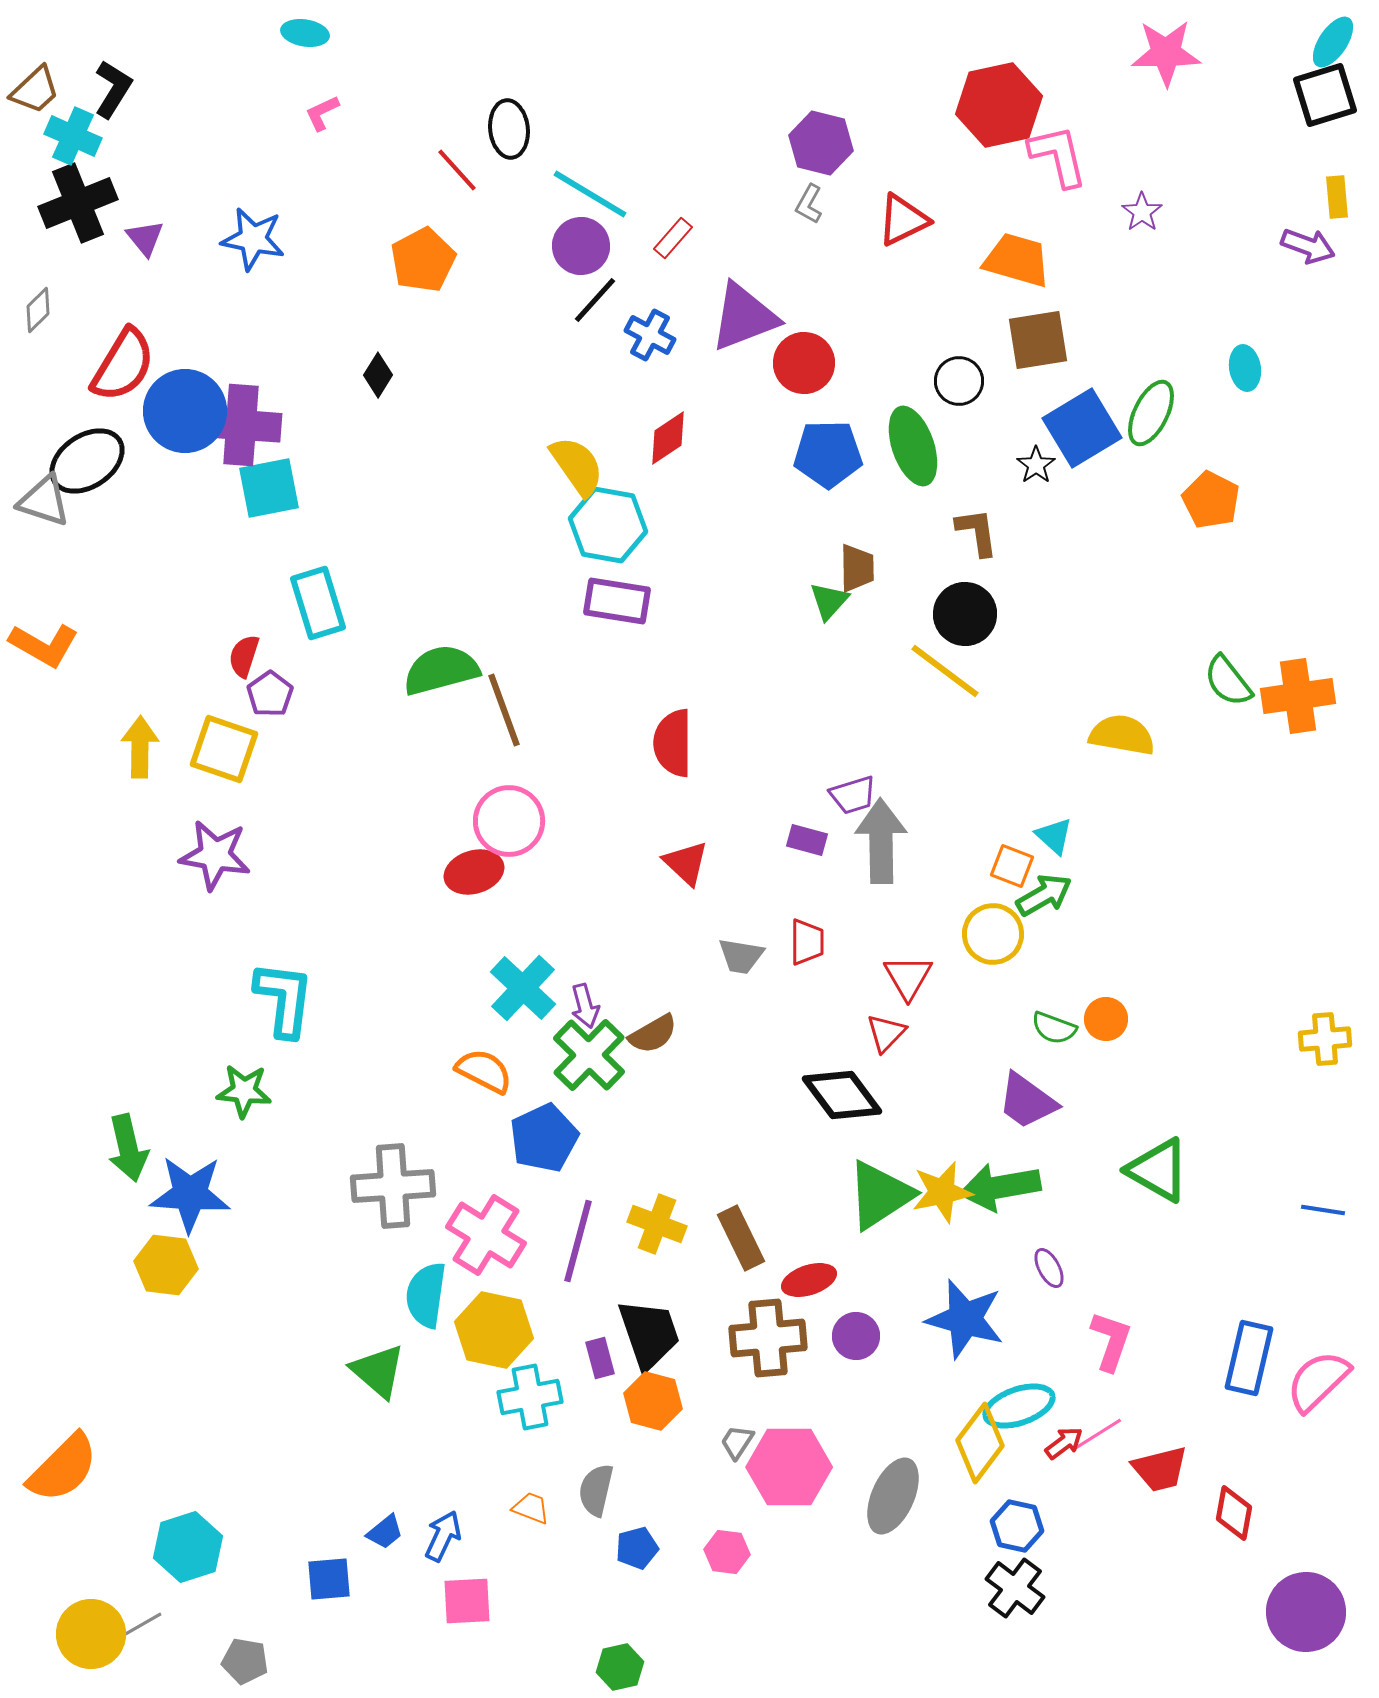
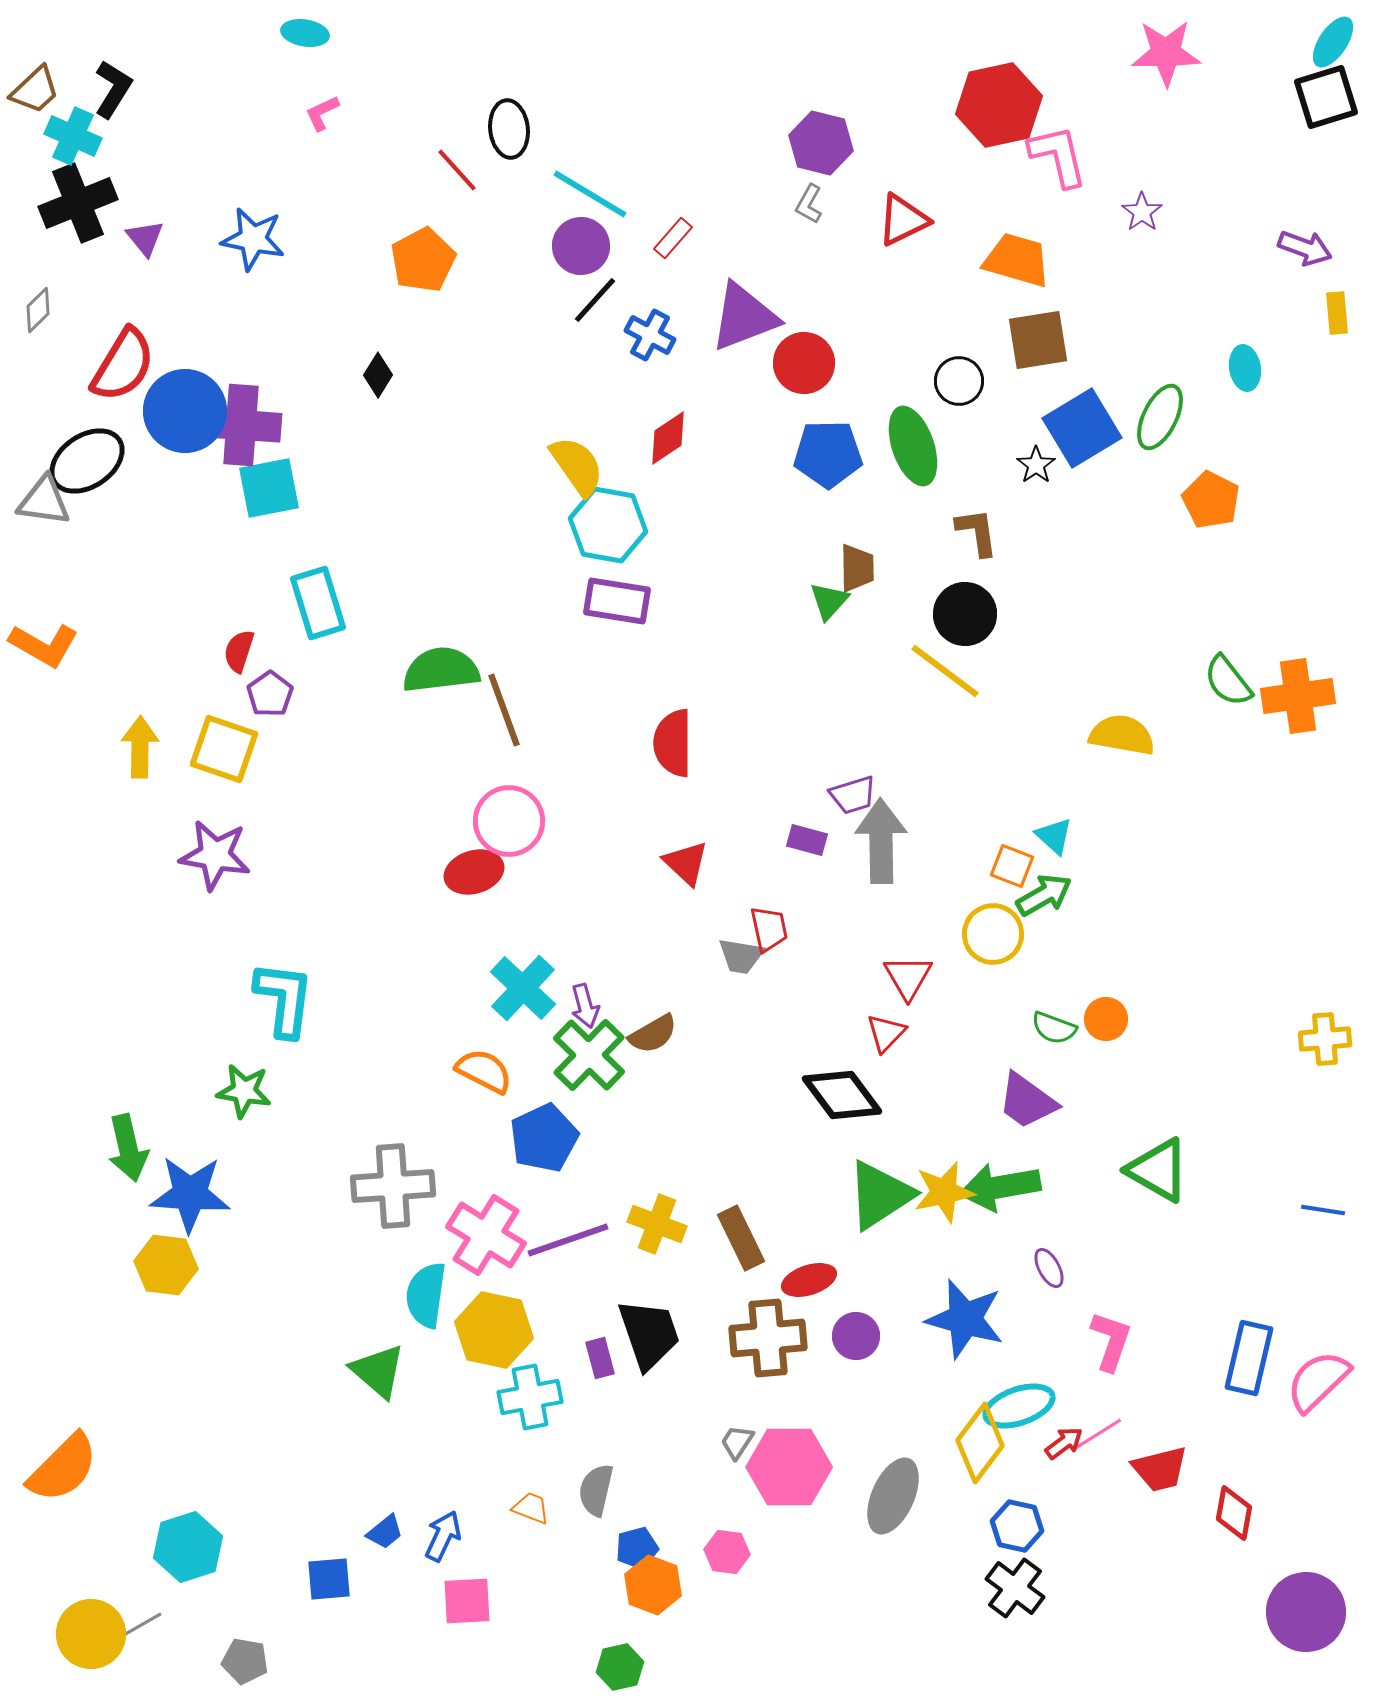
black square at (1325, 95): moved 1 px right, 2 px down
yellow rectangle at (1337, 197): moved 116 px down
purple arrow at (1308, 246): moved 3 px left, 2 px down
green ellipse at (1151, 413): moved 9 px right, 4 px down
gray triangle at (44, 501): rotated 10 degrees counterclockwise
red semicircle at (244, 656): moved 5 px left, 5 px up
green semicircle at (441, 670): rotated 8 degrees clockwise
red trapezoid at (807, 942): moved 38 px left, 13 px up; rotated 12 degrees counterclockwise
green star at (244, 1091): rotated 4 degrees clockwise
yellow star at (942, 1192): moved 2 px right
purple line at (578, 1241): moved 10 px left, 1 px up; rotated 56 degrees clockwise
orange hexagon at (653, 1401): moved 184 px down; rotated 6 degrees clockwise
